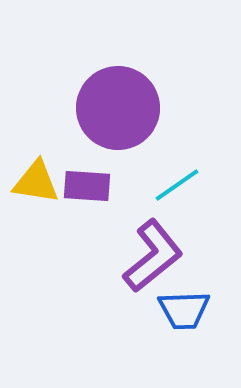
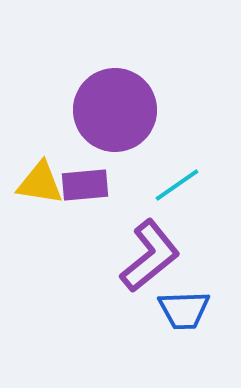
purple circle: moved 3 px left, 2 px down
yellow triangle: moved 4 px right, 1 px down
purple rectangle: moved 2 px left, 1 px up; rotated 9 degrees counterclockwise
purple L-shape: moved 3 px left
